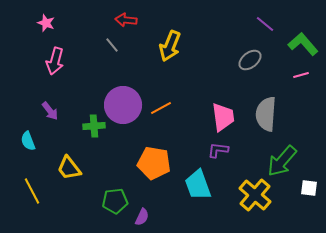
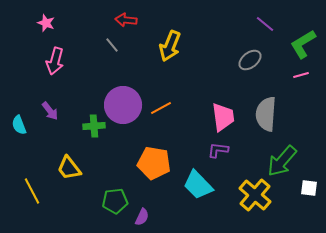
green L-shape: rotated 80 degrees counterclockwise
cyan semicircle: moved 9 px left, 16 px up
cyan trapezoid: rotated 24 degrees counterclockwise
